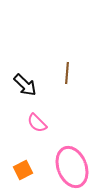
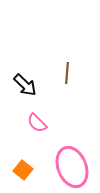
orange square: rotated 24 degrees counterclockwise
